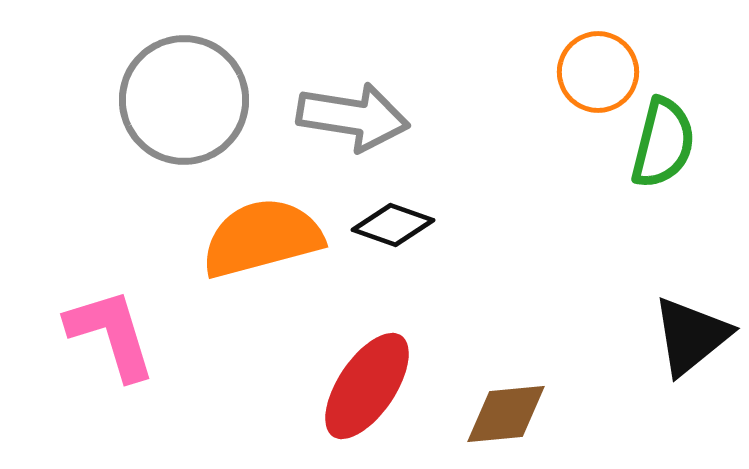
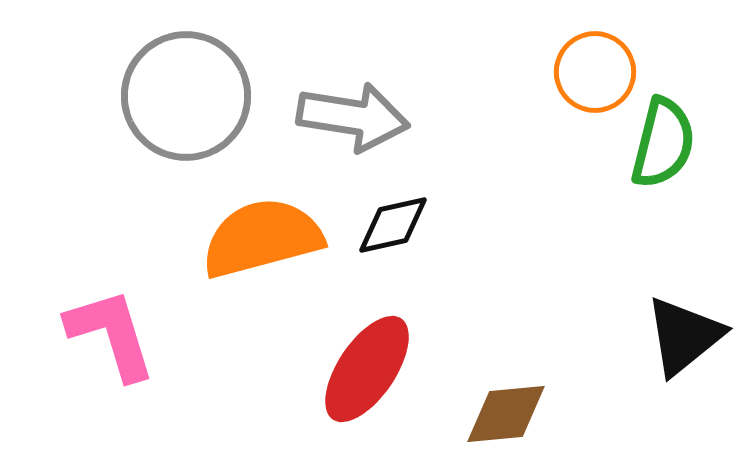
orange circle: moved 3 px left
gray circle: moved 2 px right, 4 px up
black diamond: rotated 32 degrees counterclockwise
black triangle: moved 7 px left
red ellipse: moved 17 px up
